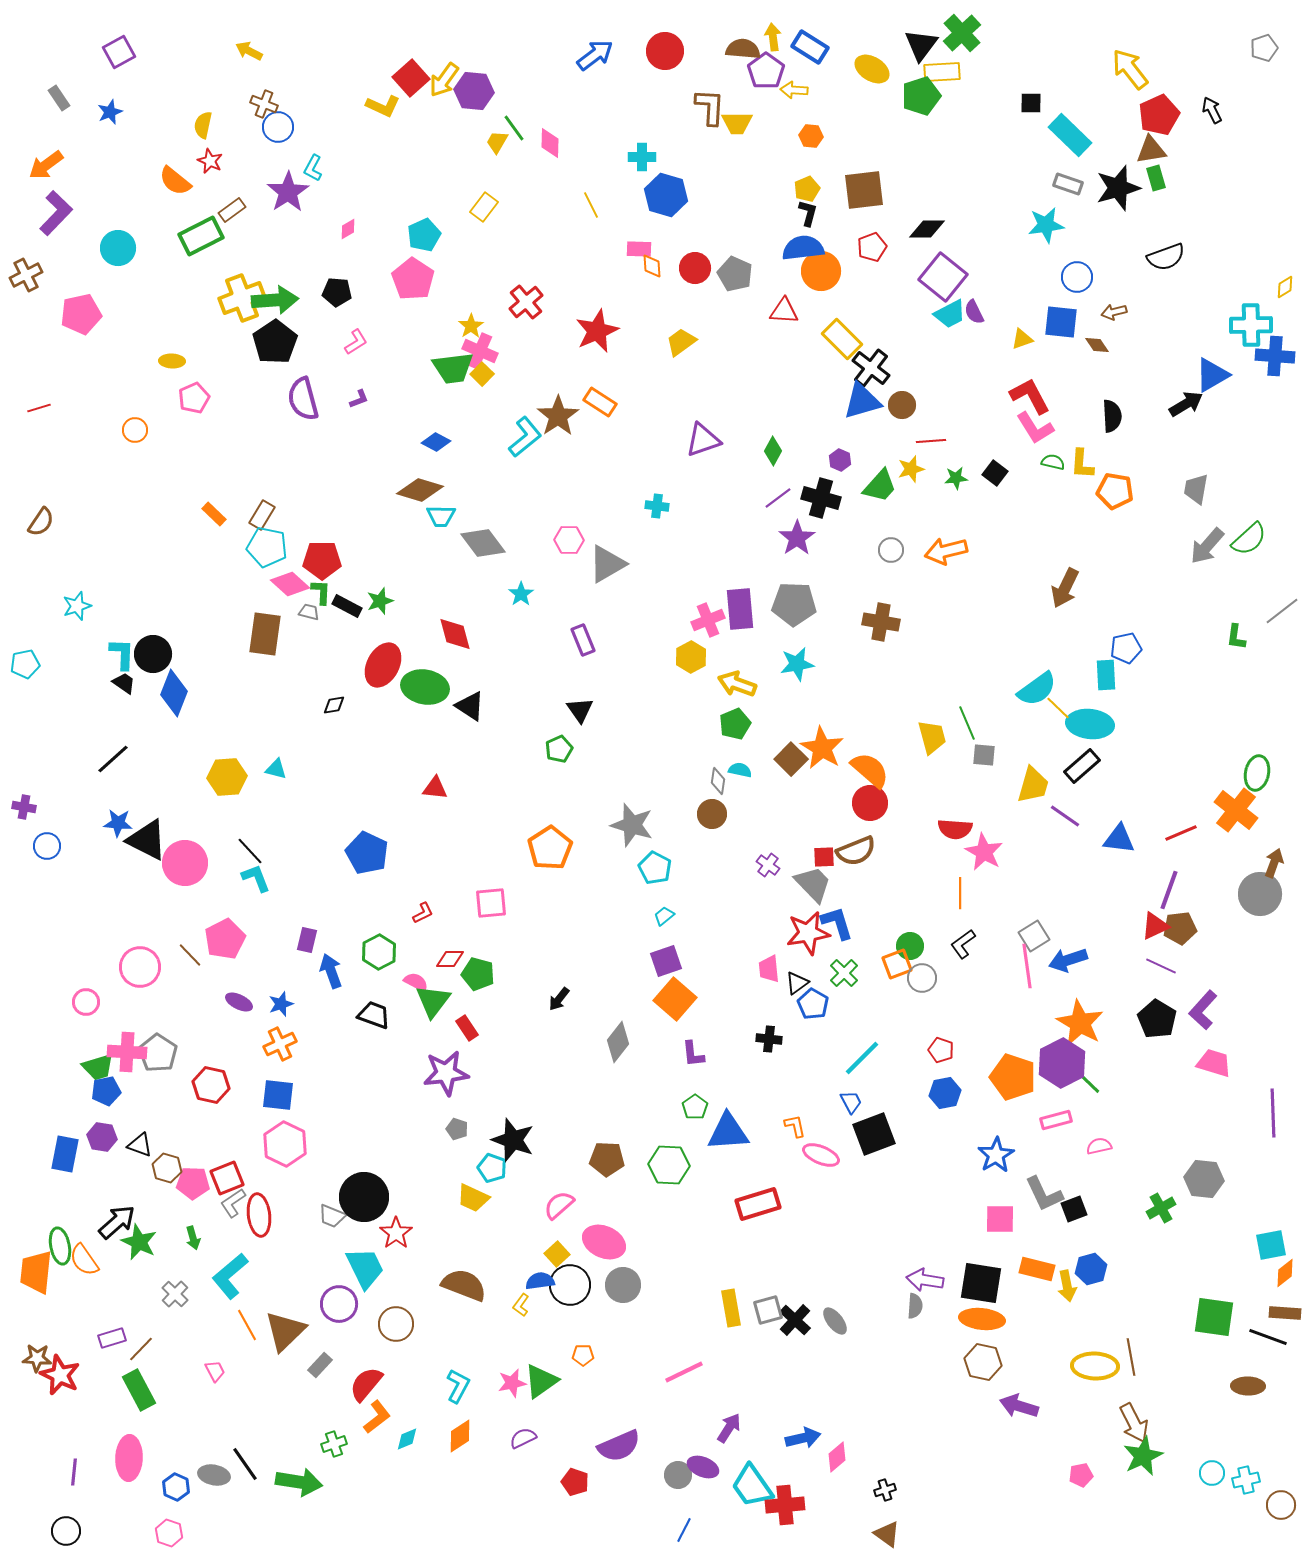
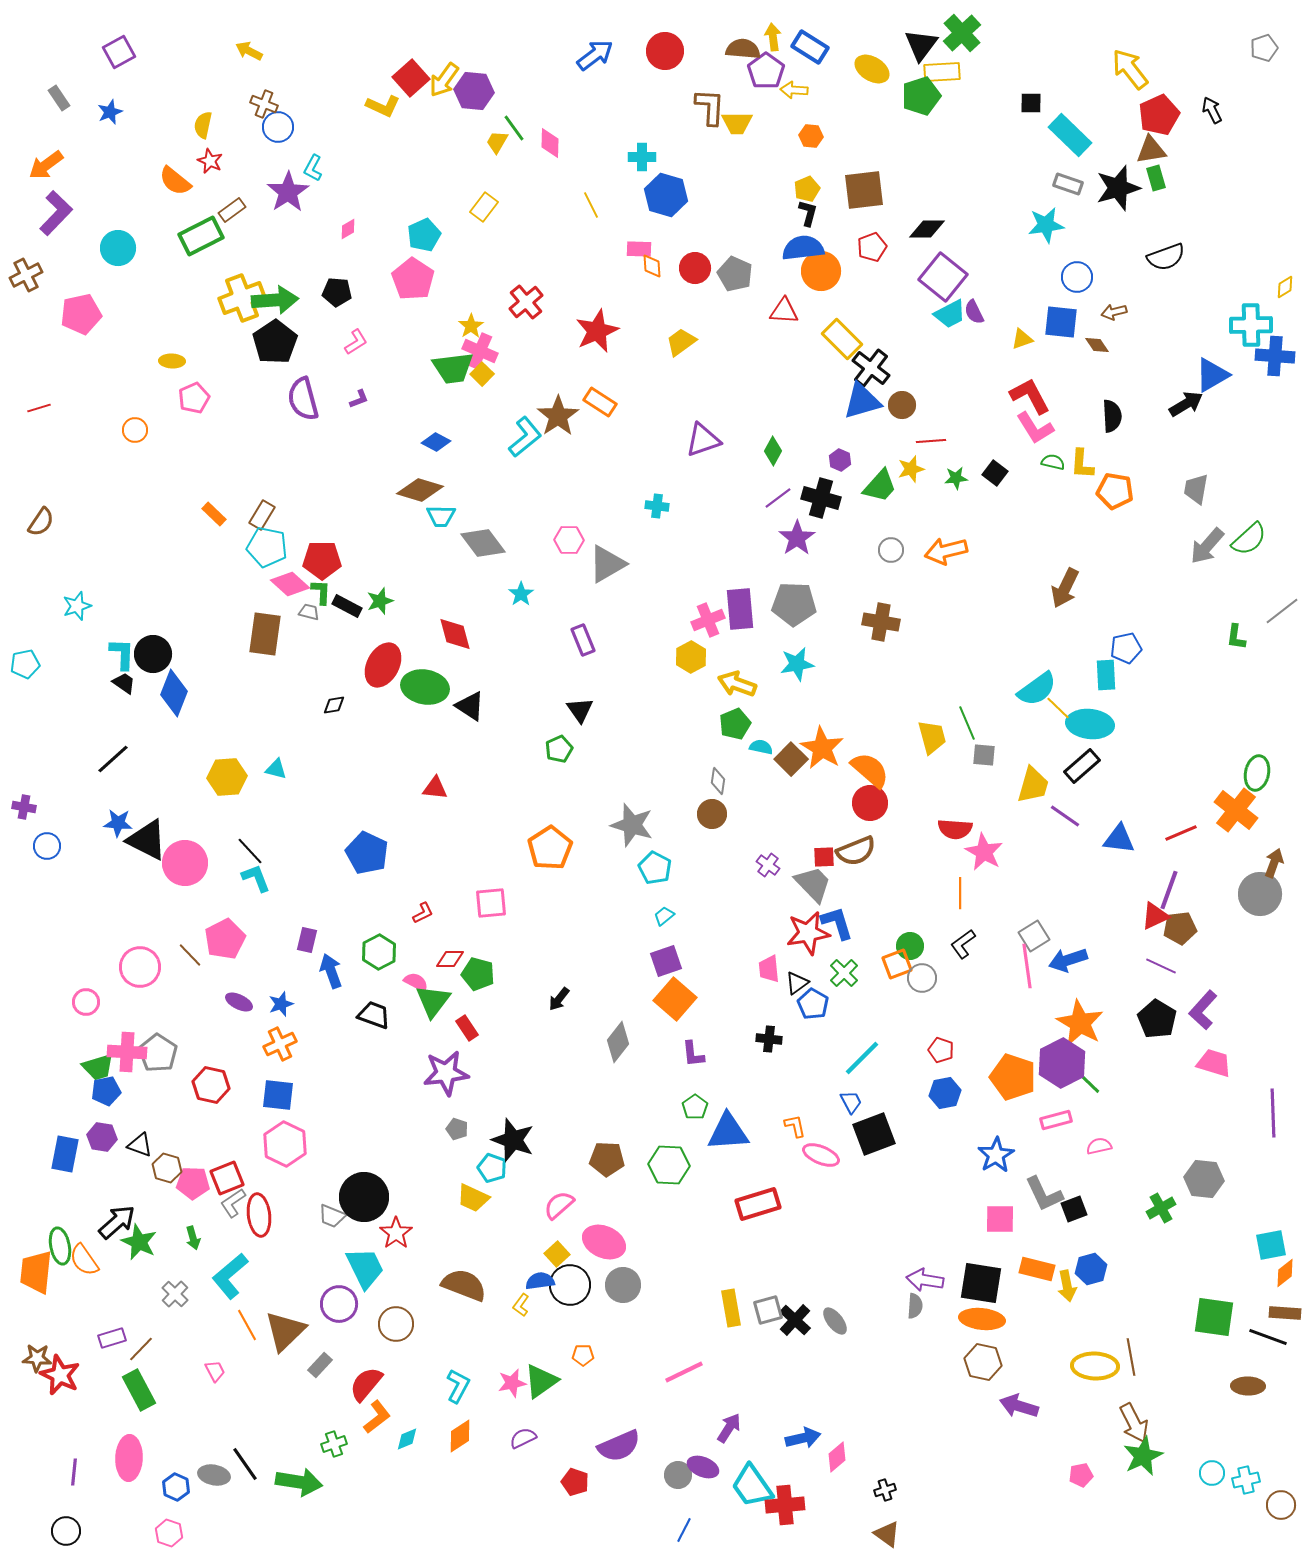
cyan semicircle at (740, 770): moved 21 px right, 23 px up
red triangle at (1155, 926): moved 10 px up
